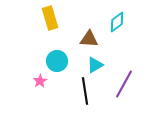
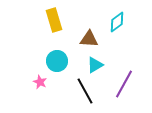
yellow rectangle: moved 4 px right, 2 px down
pink star: moved 1 px down; rotated 16 degrees counterclockwise
black line: rotated 20 degrees counterclockwise
